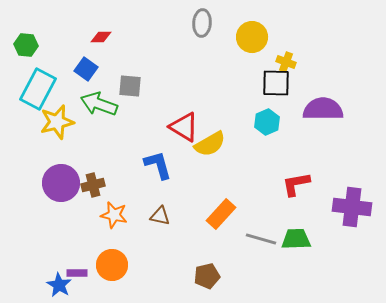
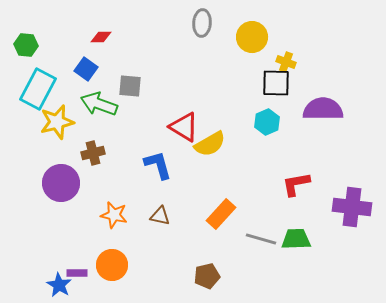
brown cross: moved 32 px up
